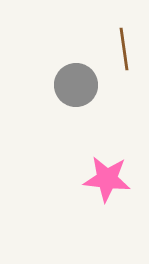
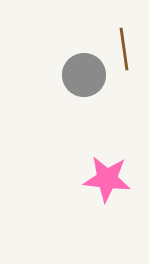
gray circle: moved 8 px right, 10 px up
